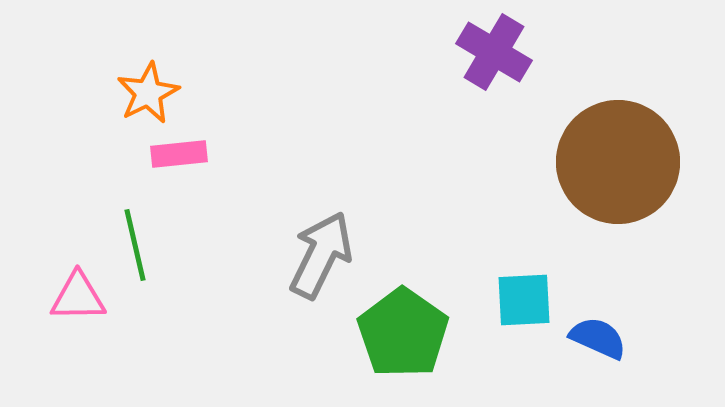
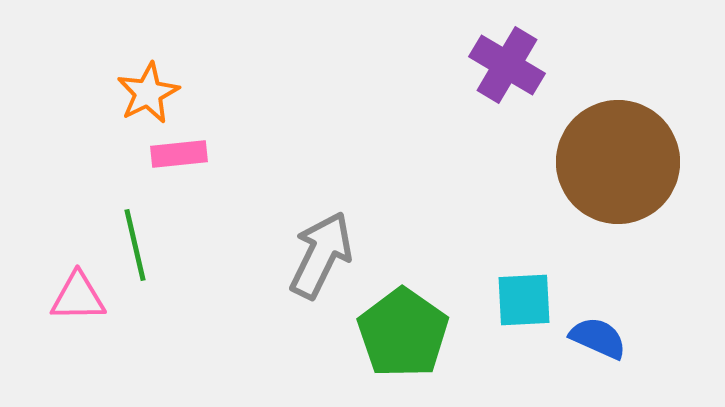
purple cross: moved 13 px right, 13 px down
